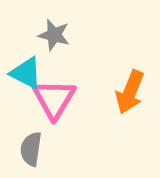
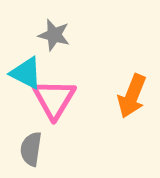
orange arrow: moved 2 px right, 4 px down
